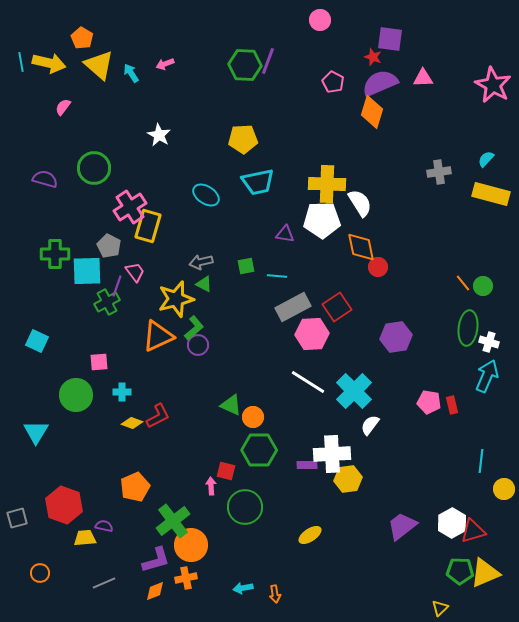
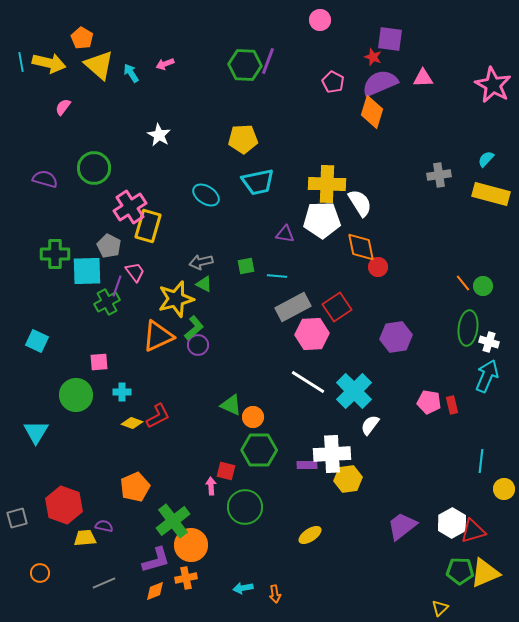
gray cross at (439, 172): moved 3 px down
